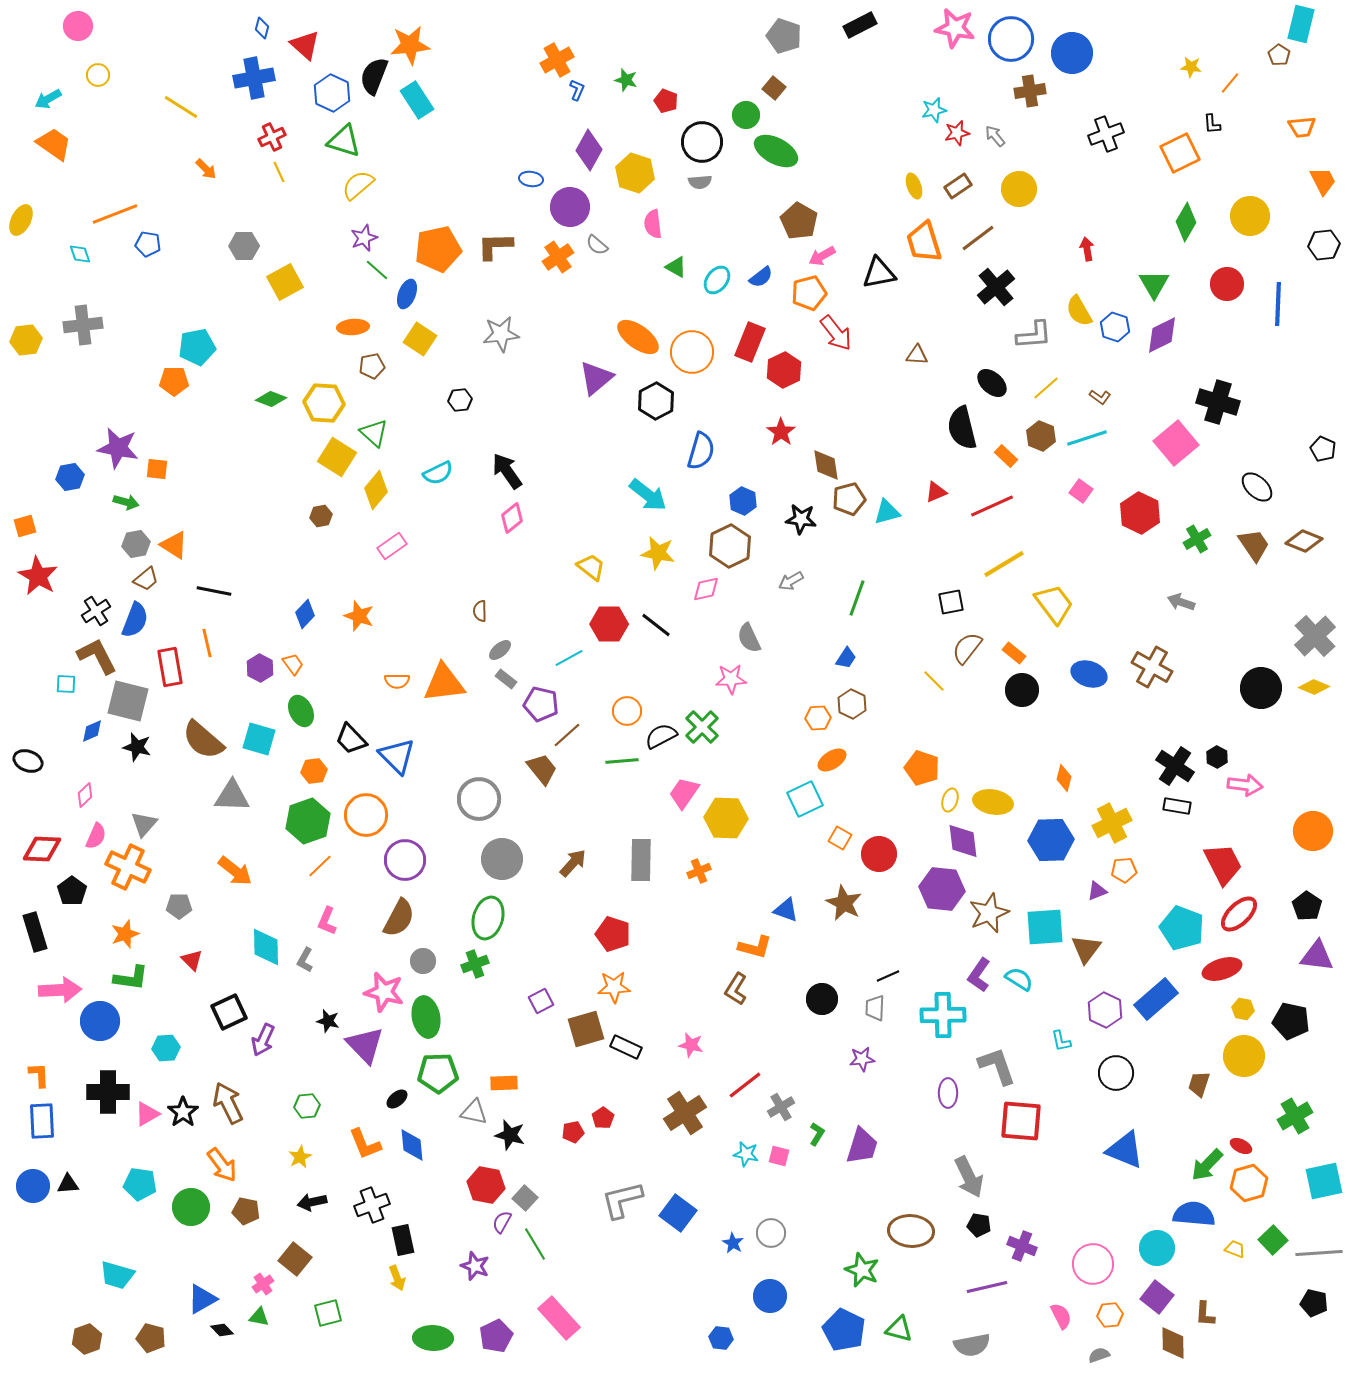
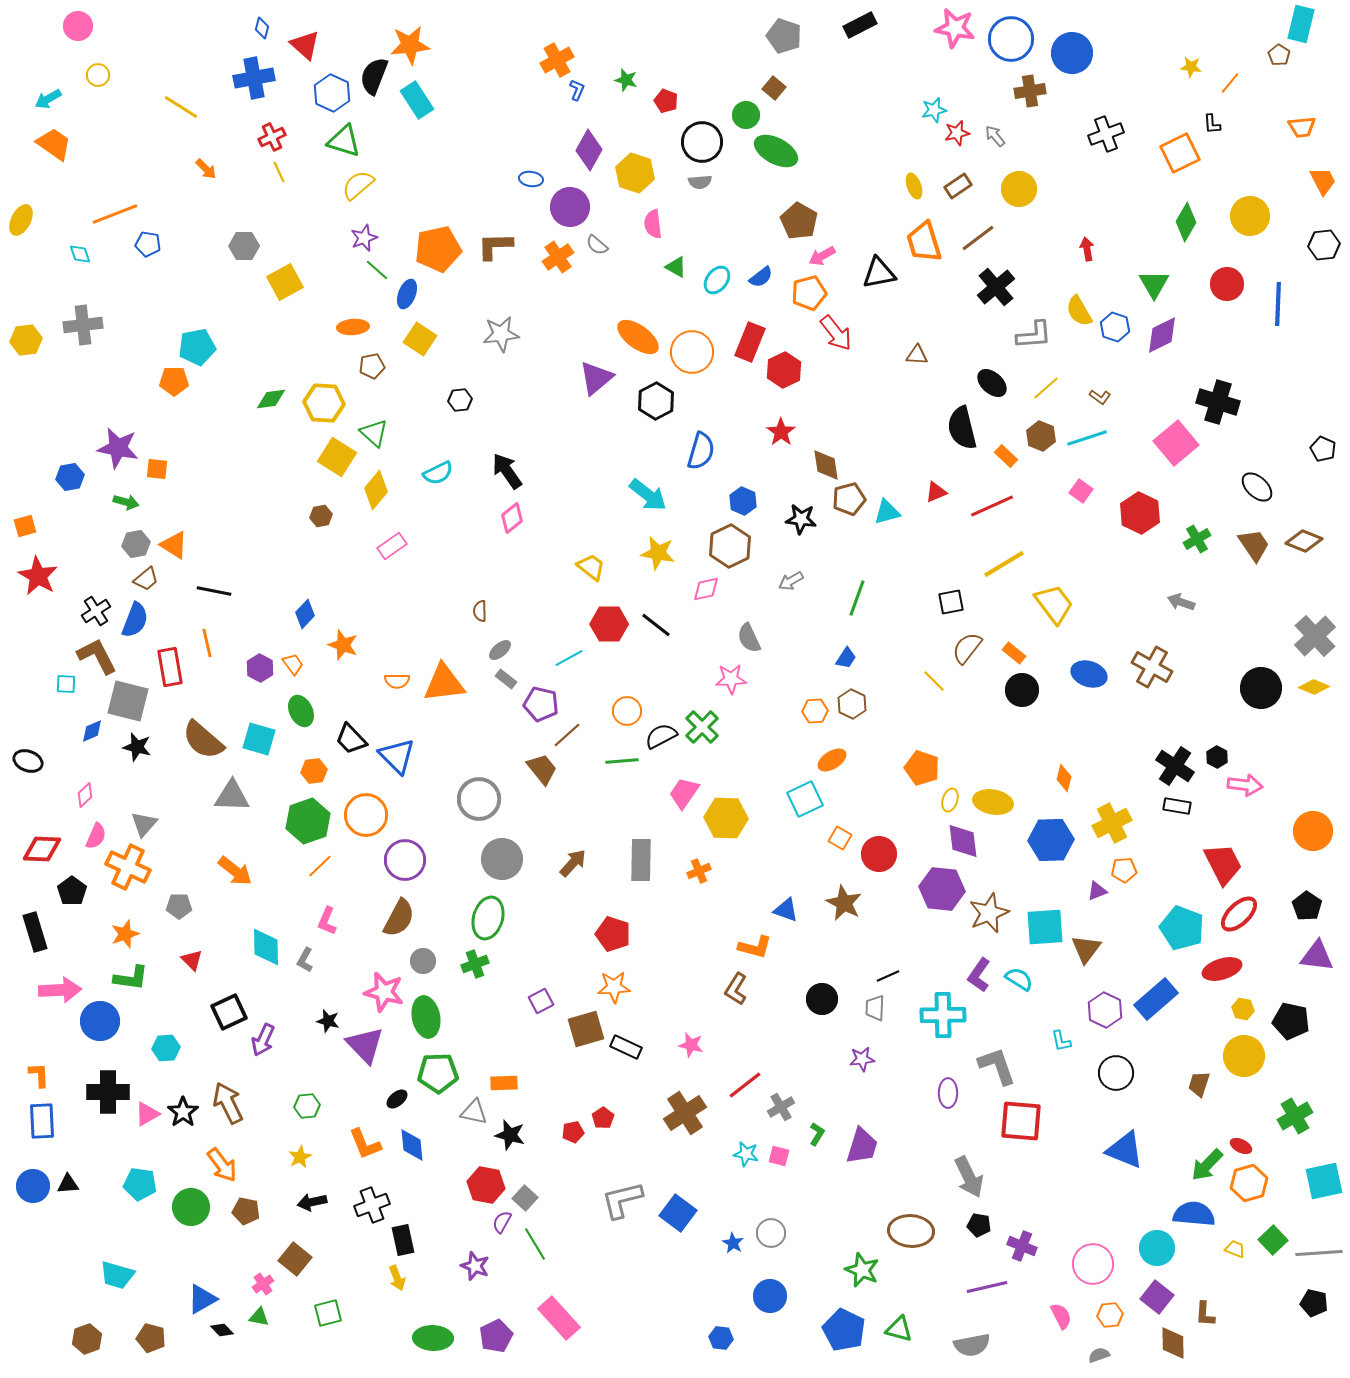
green diamond at (271, 399): rotated 28 degrees counterclockwise
orange star at (359, 616): moved 16 px left, 29 px down
orange hexagon at (818, 718): moved 3 px left, 7 px up
